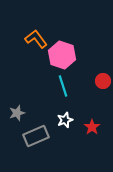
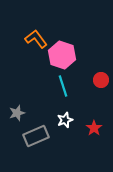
red circle: moved 2 px left, 1 px up
red star: moved 2 px right, 1 px down
